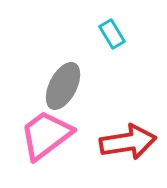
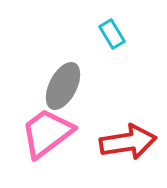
pink trapezoid: moved 1 px right, 2 px up
